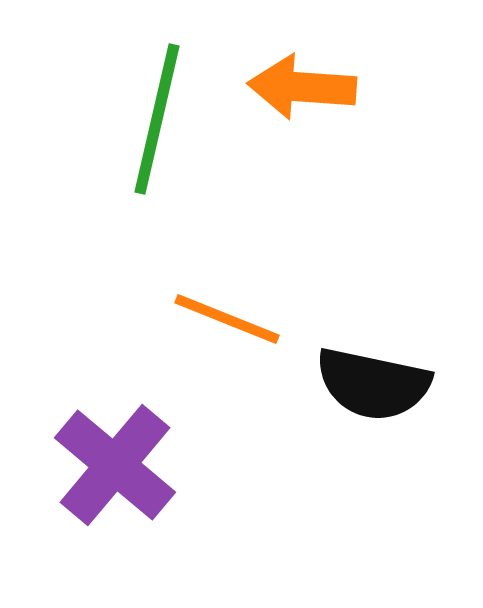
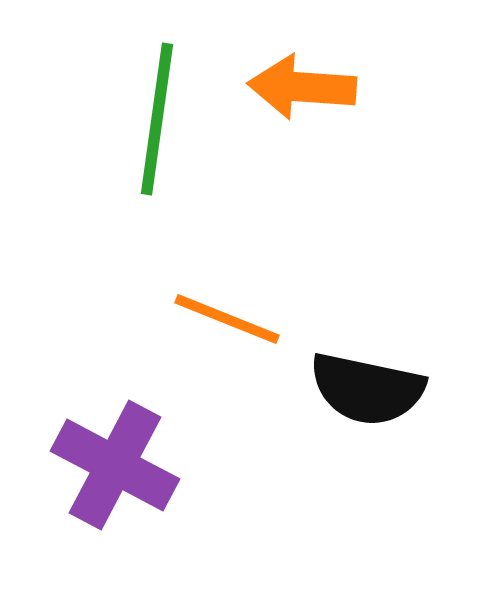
green line: rotated 5 degrees counterclockwise
black semicircle: moved 6 px left, 5 px down
purple cross: rotated 12 degrees counterclockwise
